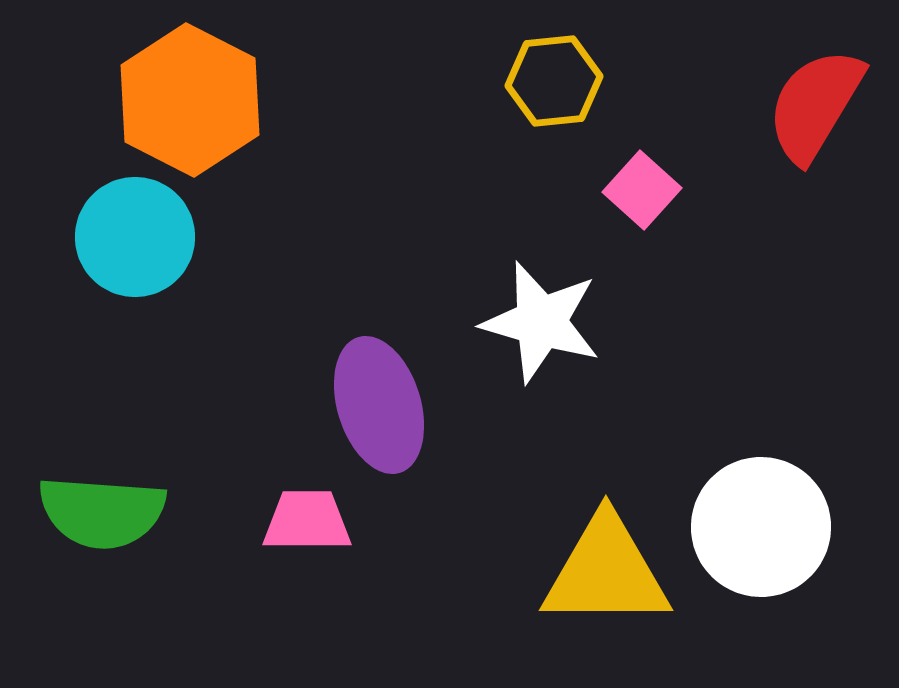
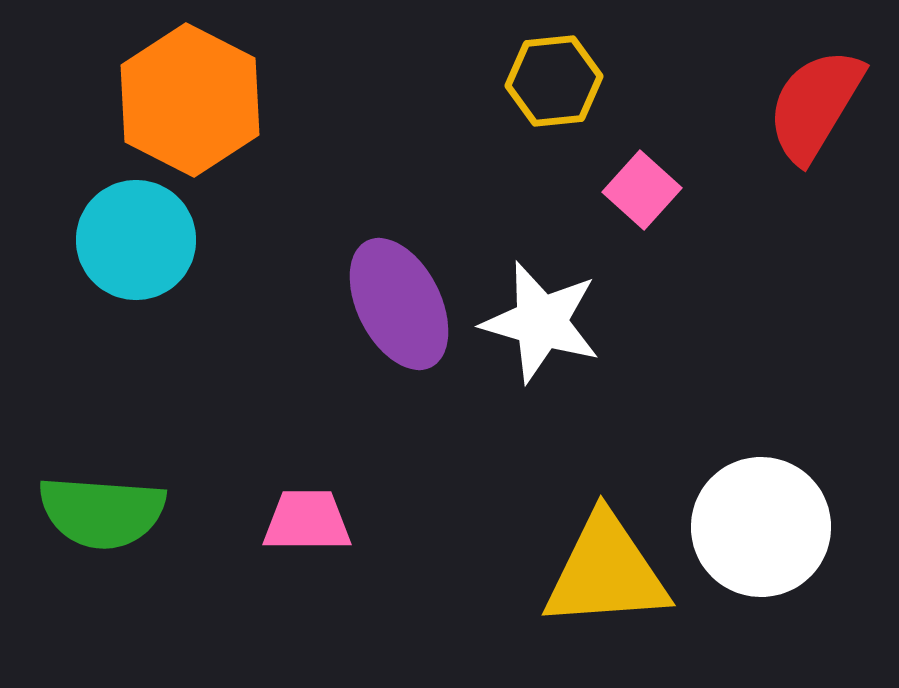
cyan circle: moved 1 px right, 3 px down
purple ellipse: moved 20 px right, 101 px up; rotated 10 degrees counterclockwise
yellow triangle: rotated 4 degrees counterclockwise
